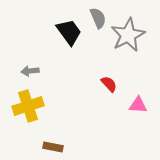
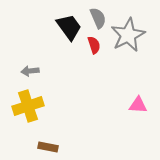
black trapezoid: moved 5 px up
red semicircle: moved 15 px left, 39 px up; rotated 24 degrees clockwise
brown rectangle: moved 5 px left
